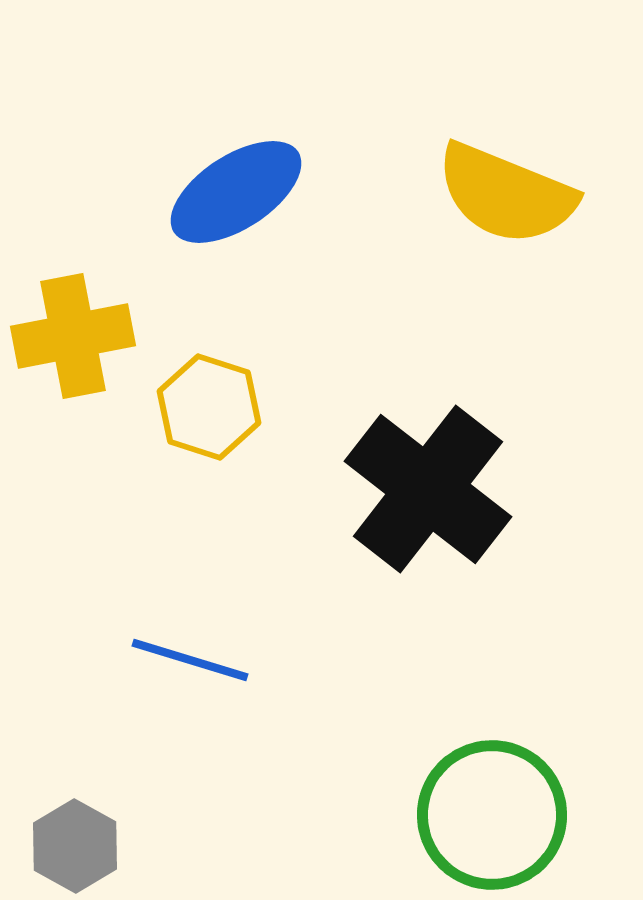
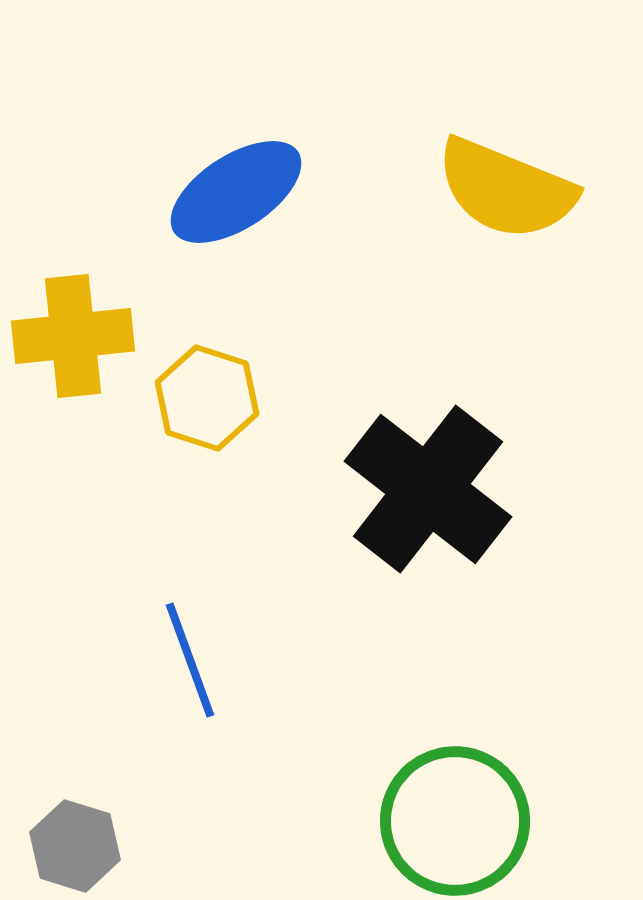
yellow semicircle: moved 5 px up
yellow cross: rotated 5 degrees clockwise
yellow hexagon: moved 2 px left, 9 px up
blue line: rotated 53 degrees clockwise
green circle: moved 37 px left, 6 px down
gray hexagon: rotated 12 degrees counterclockwise
